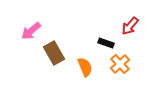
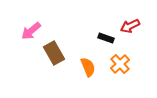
red arrow: rotated 24 degrees clockwise
black rectangle: moved 5 px up
orange semicircle: moved 3 px right
